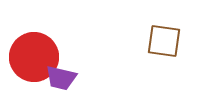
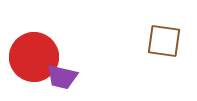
purple trapezoid: moved 1 px right, 1 px up
